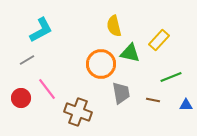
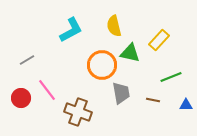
cyan L-shape: moved 30 px right
orange circle: moved 1 px right, 1 px down
pink line: moved 1 px down
